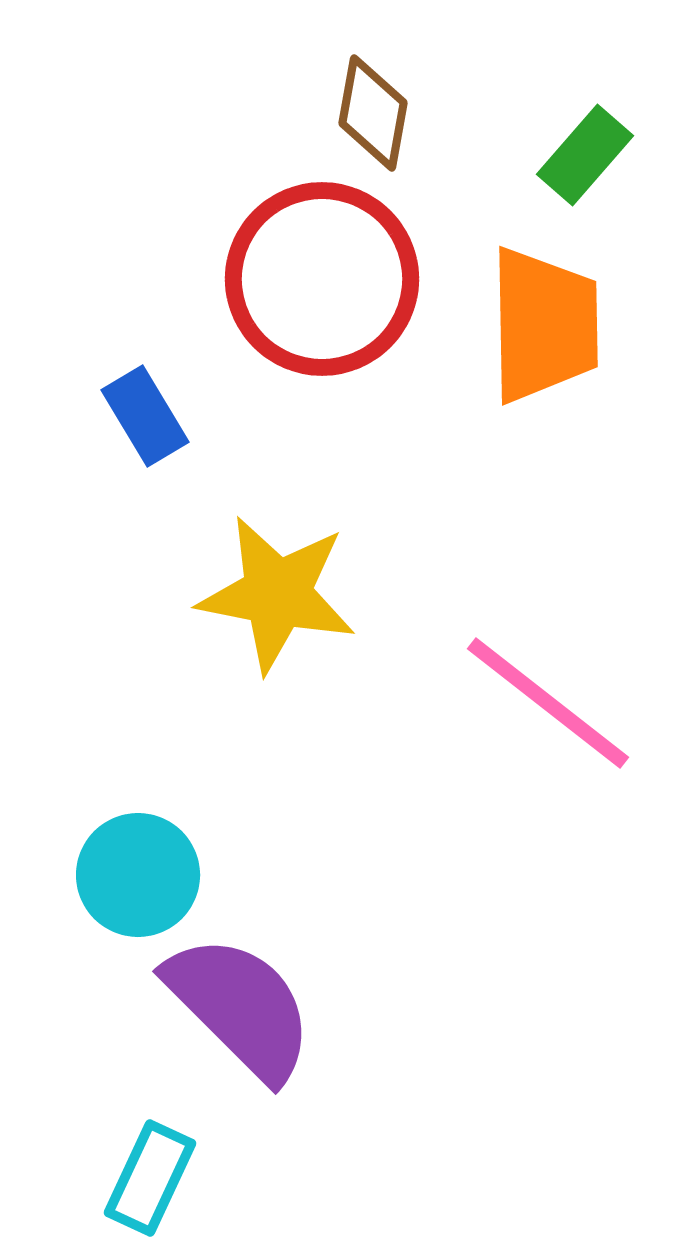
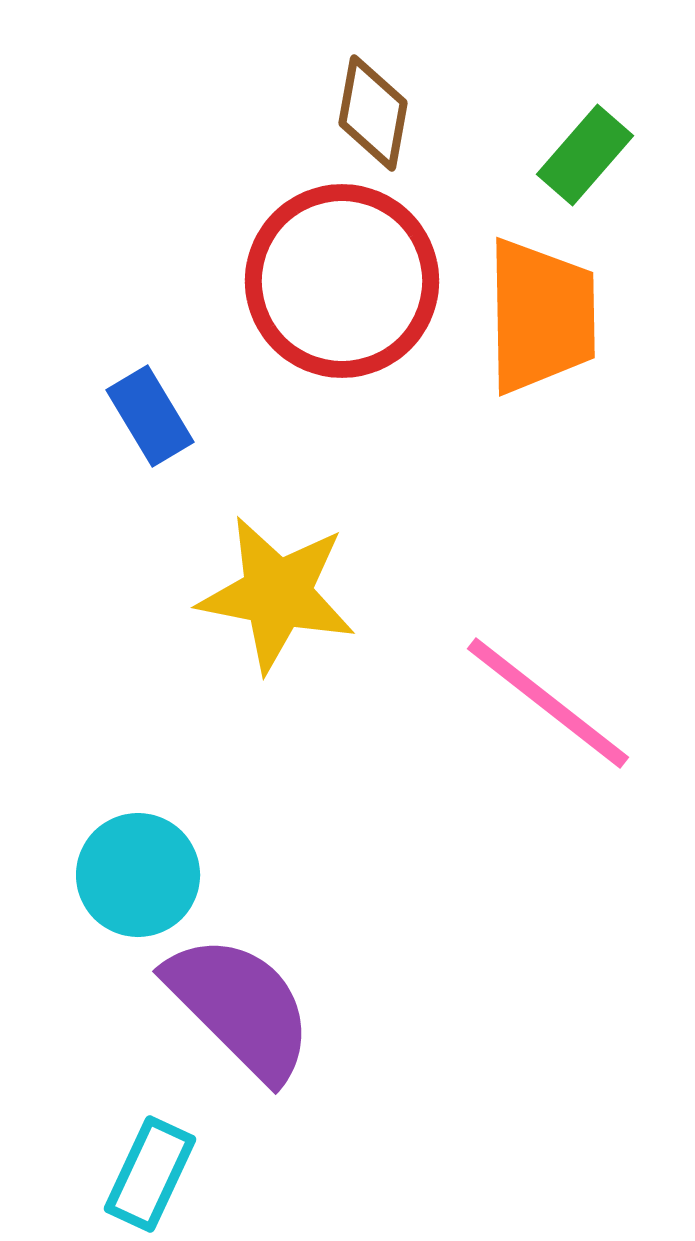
red circle: moved 20 px right, 2 px down
orange trapezoid: moved 3 px left, 9 px up
blue rectangle: moved 5 px right
cyan rectangle: moved 4 px up
